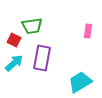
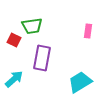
cyan arrow: moved 16 px down
